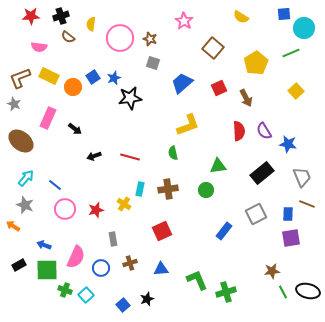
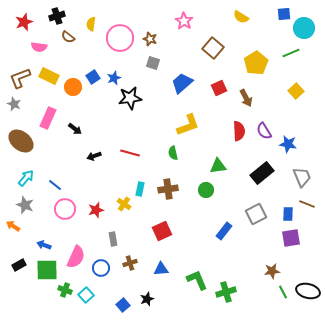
red star at (31, 16): moved 7 px left, 6 px down; rotated 18 degrees counterclockwise
black cross at (61, 16): moved 4 px left
red line at (130, 157): moved 4 px up
